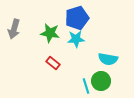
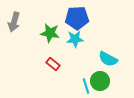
blue pentagon: rotated 15 degrees clockwise
gray arrow: moved 7 px up
cyan star: moved 1 px left
cyan semicircle: rotated 18 degrees clockwise
red rectangle: moved 1 px down
green circle: moved 1 px left
